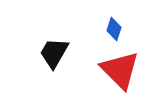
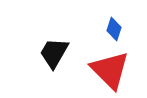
red triangle: moved 10 px left
